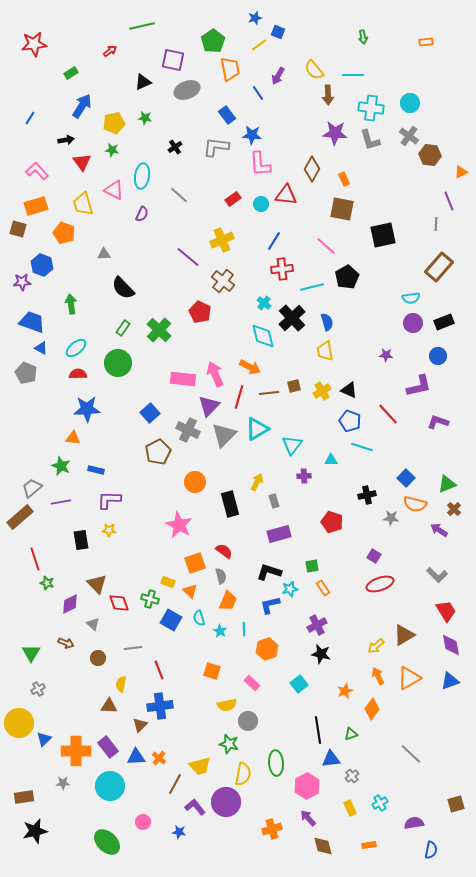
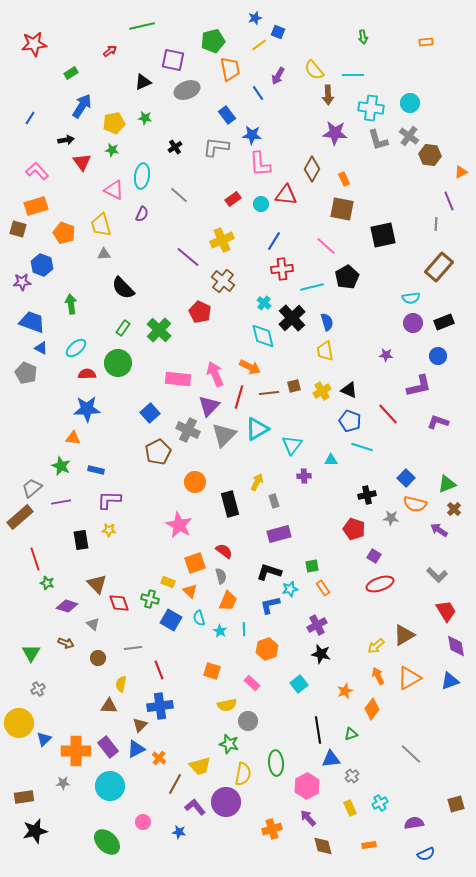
green pentagon at (213, 41): rotated 20 degrees clockwise
gray L-shape at (370, 140): moved 8 px right
yellow trapezoid at (83, 204): moved 18 px right, 21 px down
red semicircle at (78, 374): moved 9 px right
pink rectangle at (183, 379): moved 5 px left
red pentagon at (332, 522): moved 22 px right, 7 px down
purple diamond at (70, 604): moved 3 px left, 2 px down; rotated 45 degrees clockwise
purple diamond at (451, 645): moved 5 px right, 1 px down
blue triangle at (136, 757): moved 8 px up; rotated 24 degrees counterclockwise
blue semicircle at (431, 850): moved 5 px left, 4 px down; rotated 54 degrees clockwise
